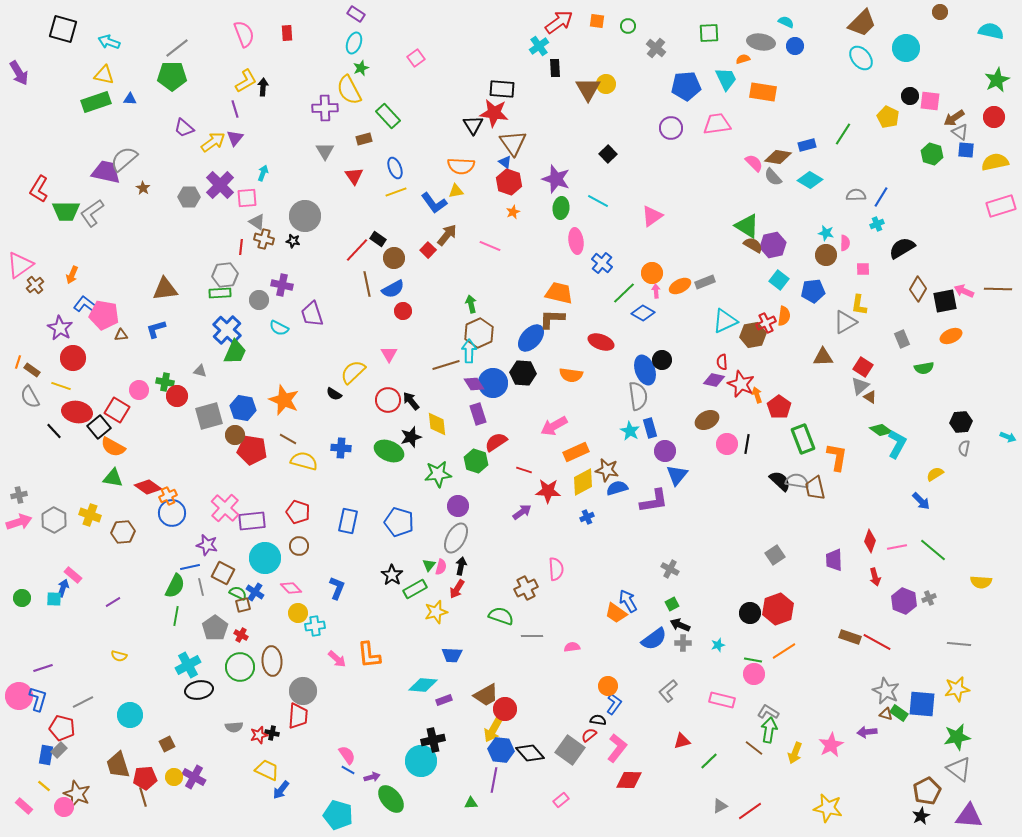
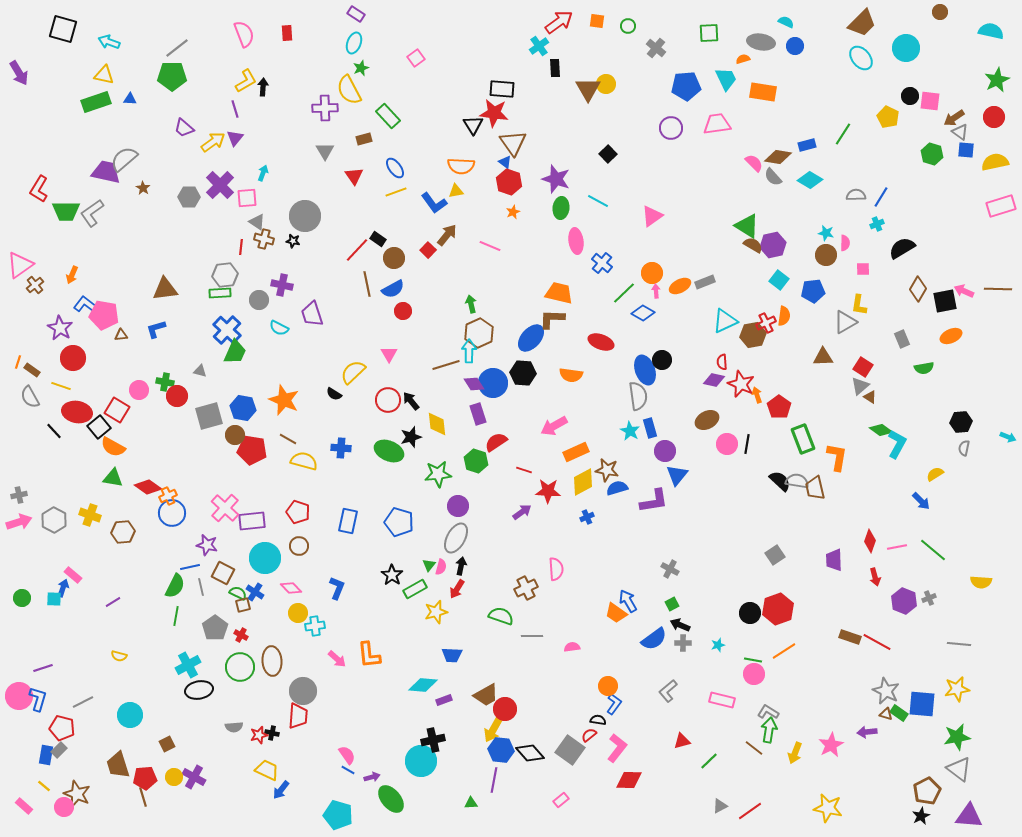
blue ellipse at (395, 168): rotated 15 degrees counterclockwise
